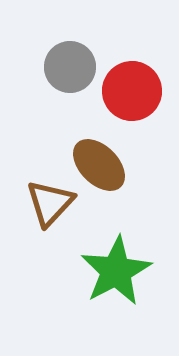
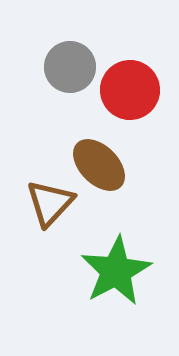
red circle: moved 2 px left, 1 px up
